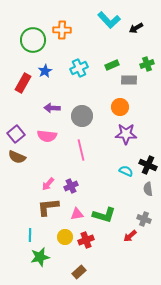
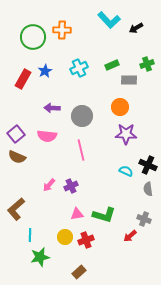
green circle: moved 3 px up
red rectangle: moved 4 px up
pink arrow: moved 1 px right, 1 px down
brown L-shape: moved 32 px left, 2 px down; rotated 35 degrees counterclockwise
